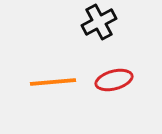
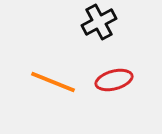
orange line: rotated 27 degrees clockwise
